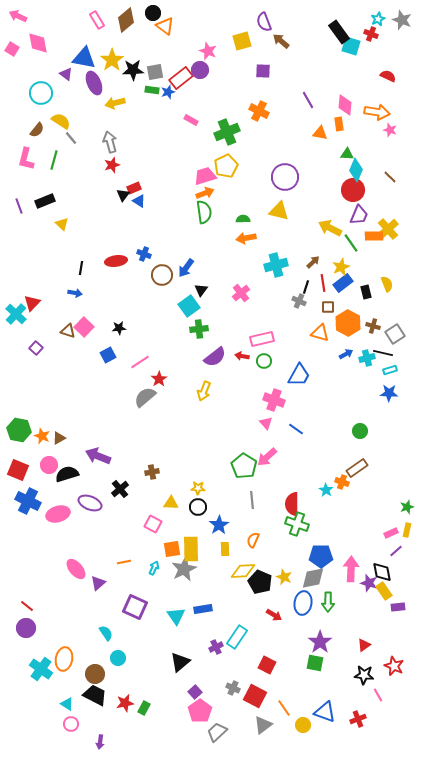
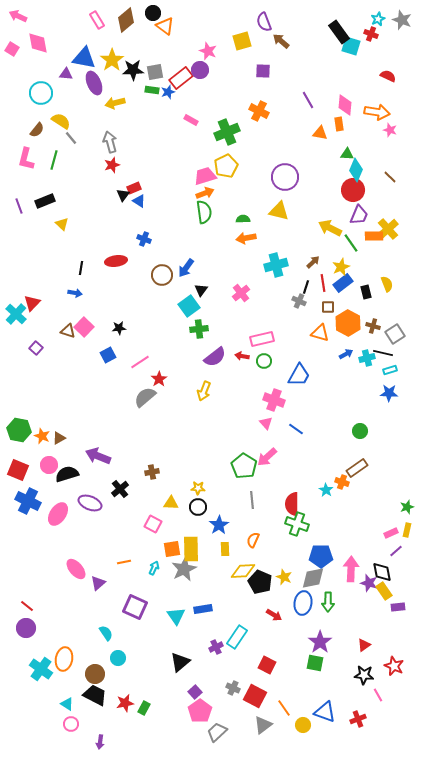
purple triangle at (66, 74): rotated 32 degrees counterclockwise
blue cross at (144, 254): moved 15 px up
pink ellipse at (58, 514): rotated 40 degrees counterclockwise
